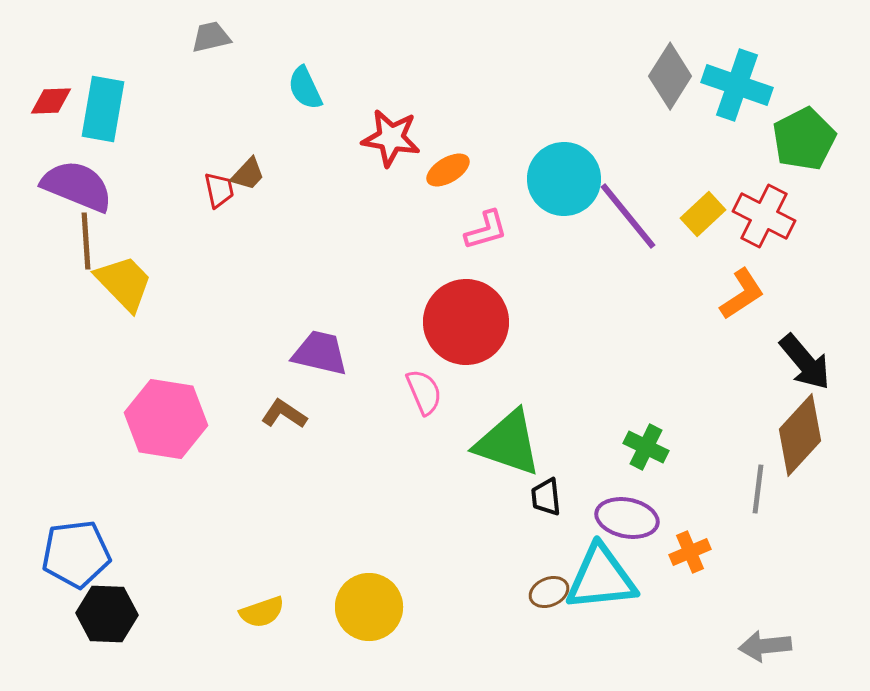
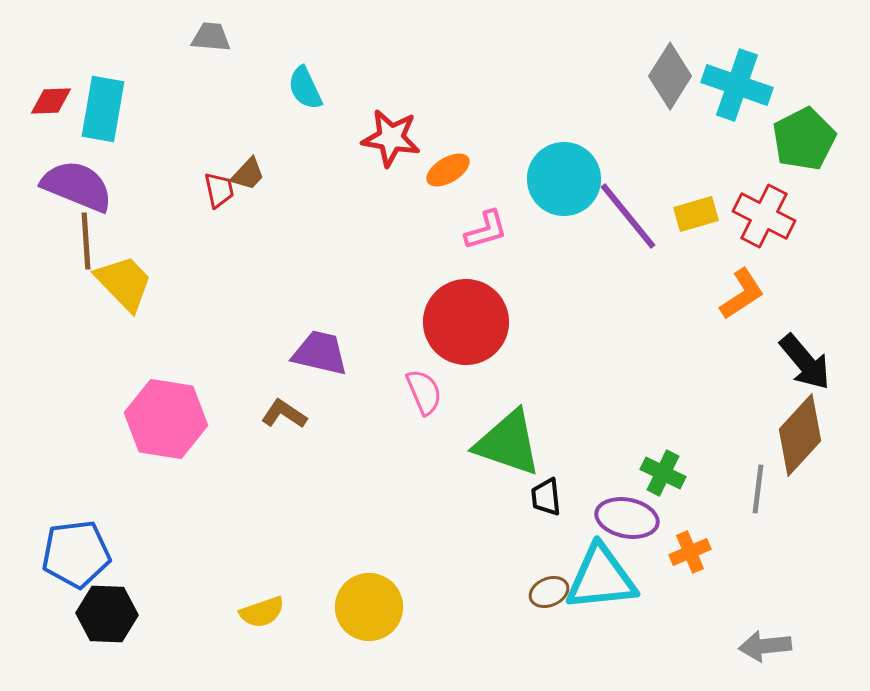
gray trapezoid: rotated 18 degrees clockwise
yellow rectangle: moved 7 px left; rotated 27 degrees clockwise
green cross: moved 17 px right, 26 px down
